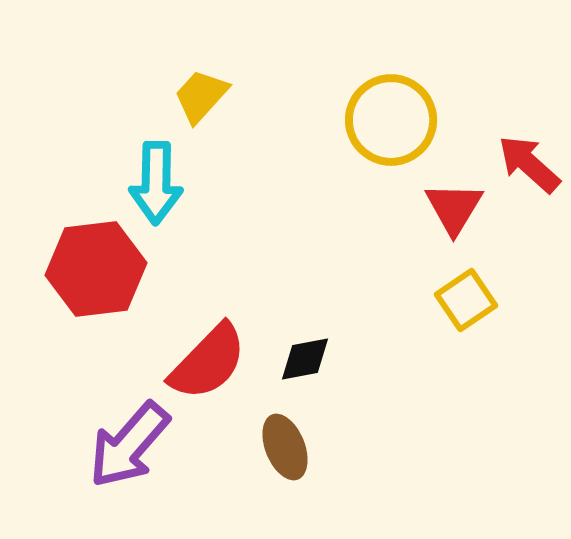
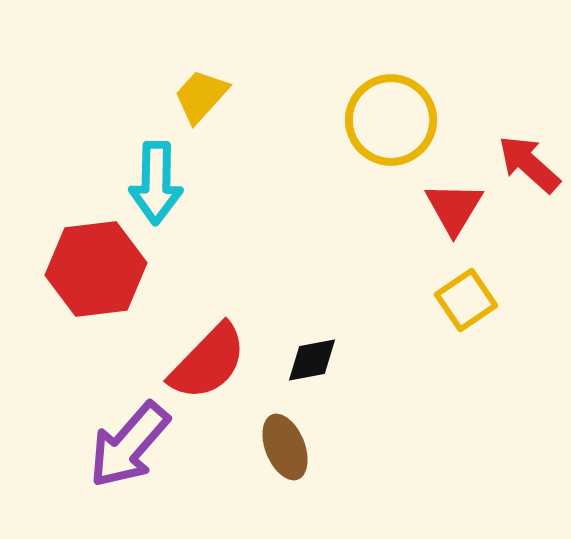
black diamond: moved 7 px right, 1 px down
